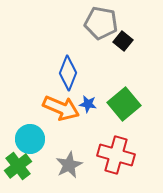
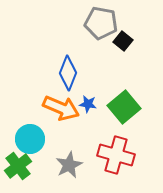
green square: moved 3 px down
